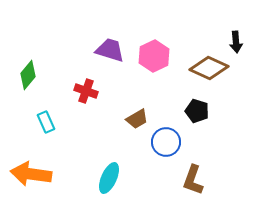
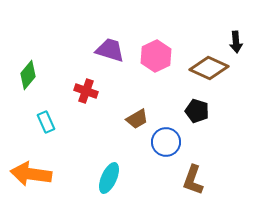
pink hexagon: moved 2 px right
